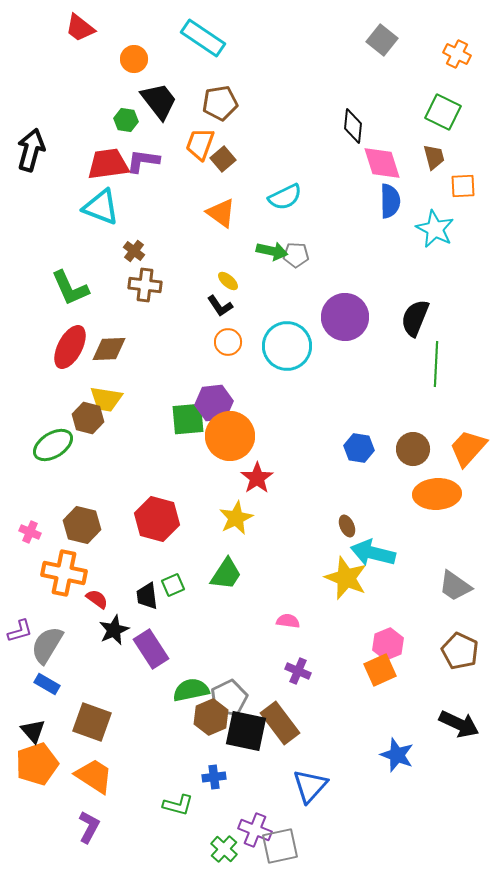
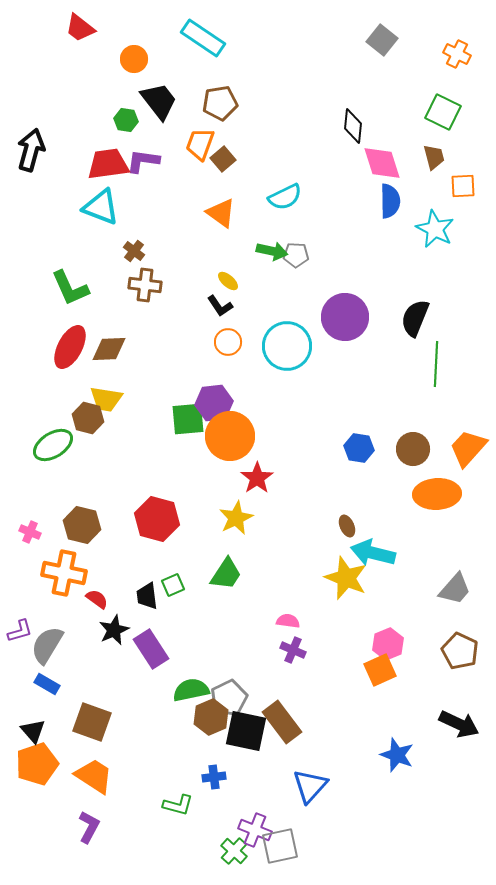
gray trapezoid at (455, 586): moved 3 px down; rotated 84 degrees counterclockwise
purple cross at (298, 671): moved 5 px left, 21 px up
brown rectangle at (280, 723): moved 2 px right, 1 px up
green cross at (224, 849): moved 10 px right, 2 px down
